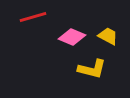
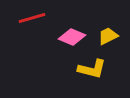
red line: moved 1 px left, 1 px down
yellow trapezoid: rotated 55 degrees counterclockwise
